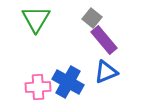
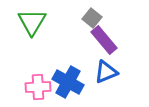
green triangle: moved 4 px left, 3 px down
